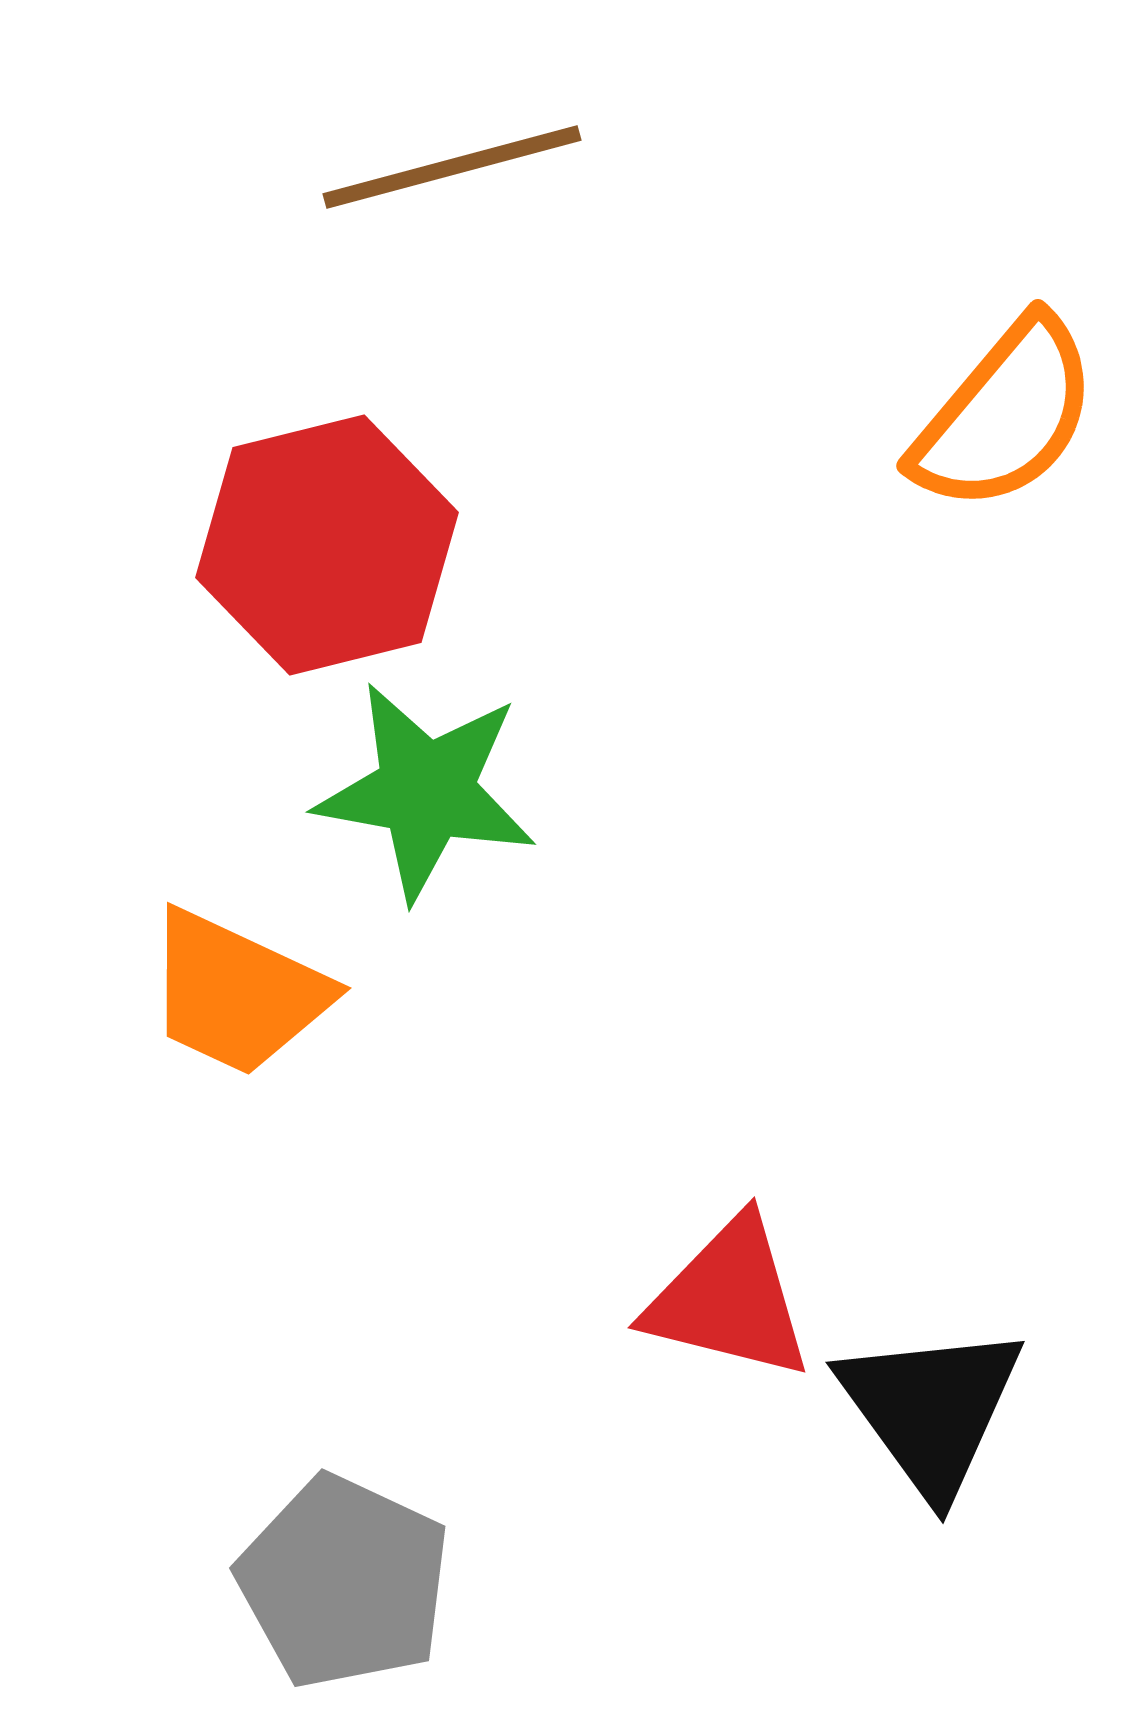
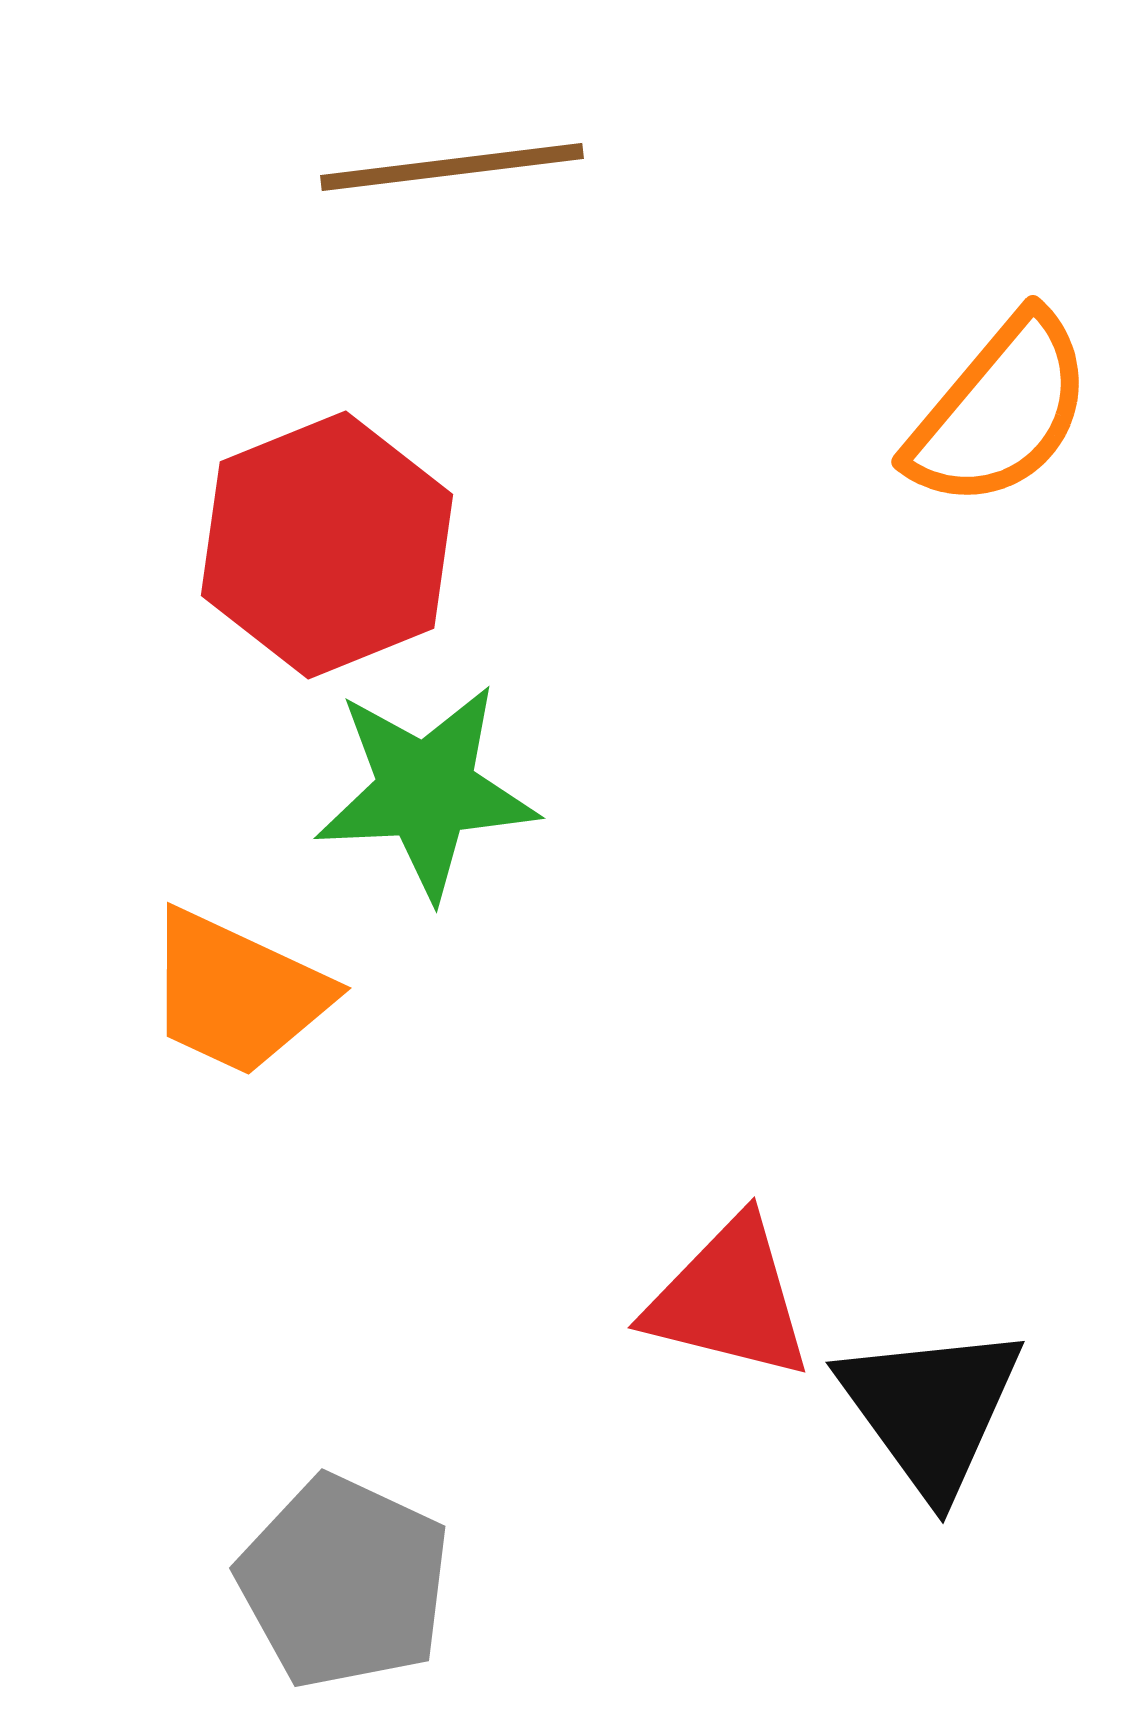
brown line: rotated 8 degrees clockwise
orange semicircle: moved 5 px left, 4 px up
red hexagon: rotated 8 degrees counterclockwise
green star: rotated 13 degrees counterclockwise
